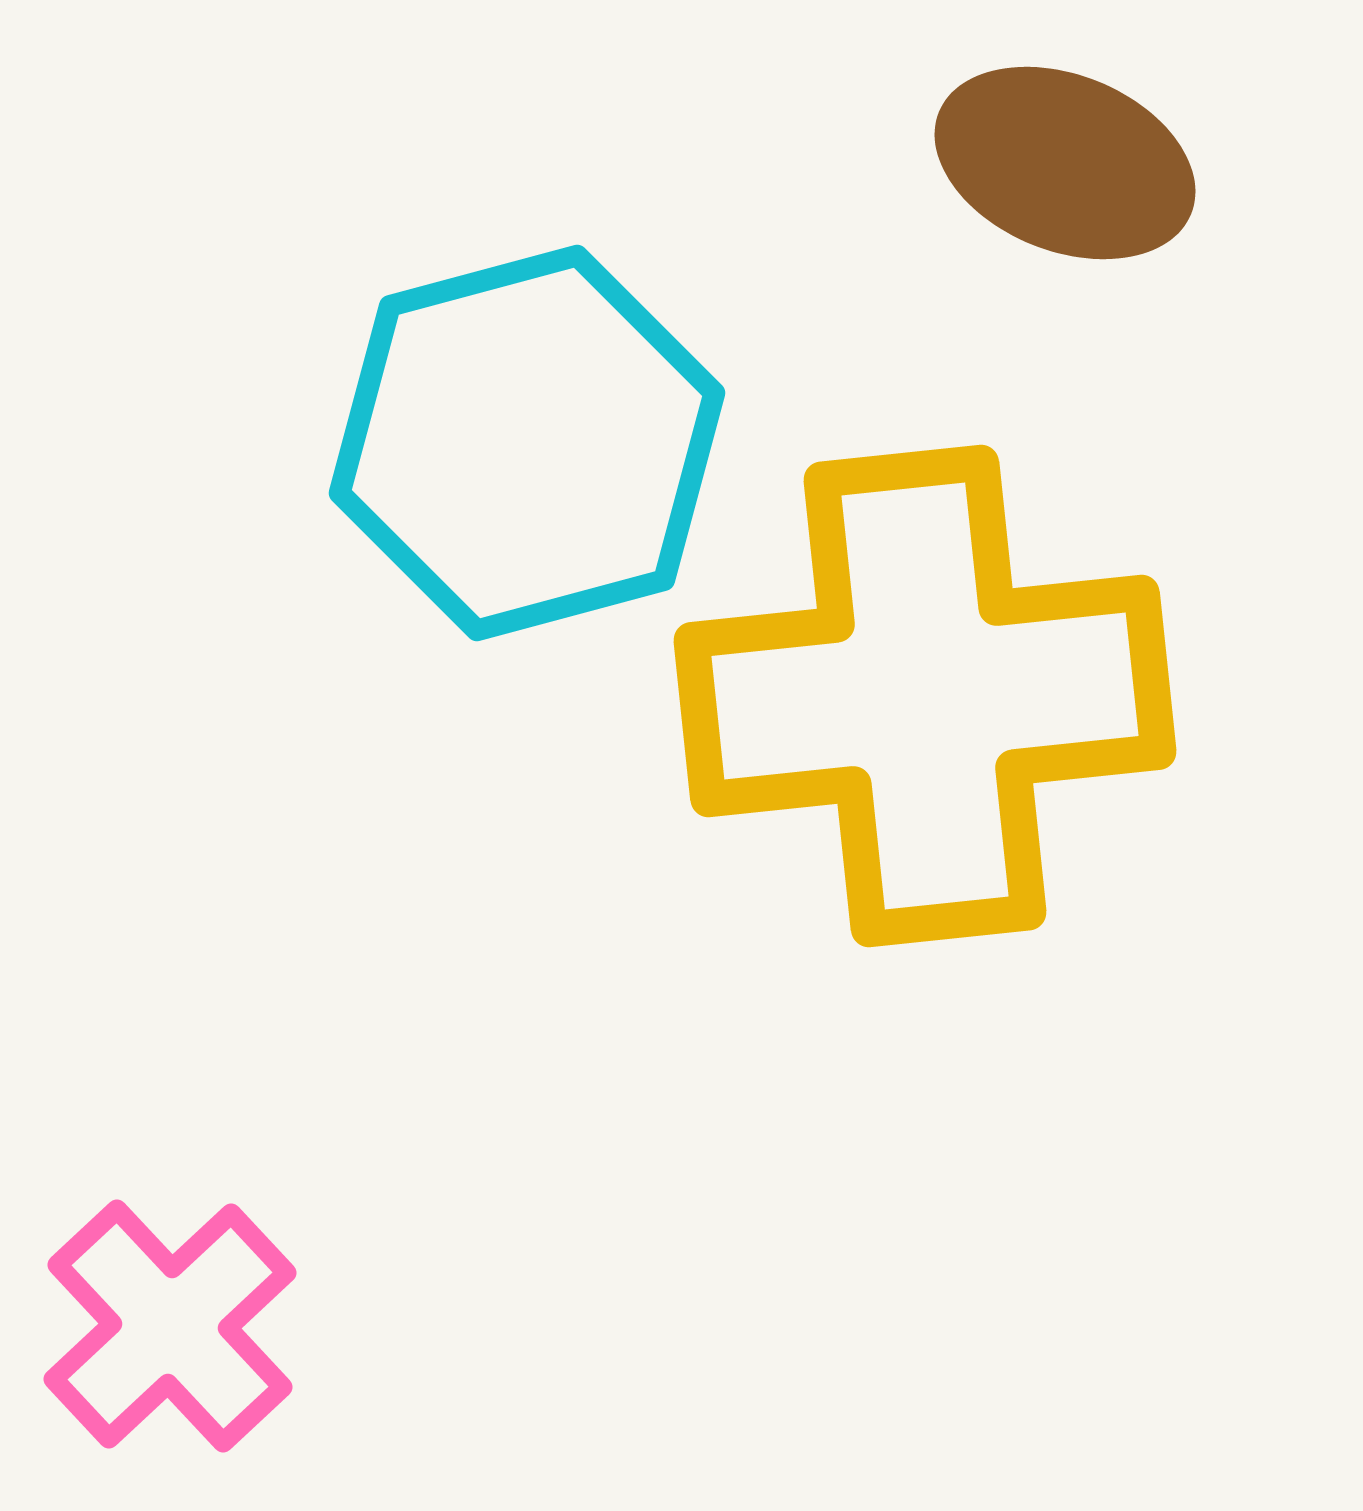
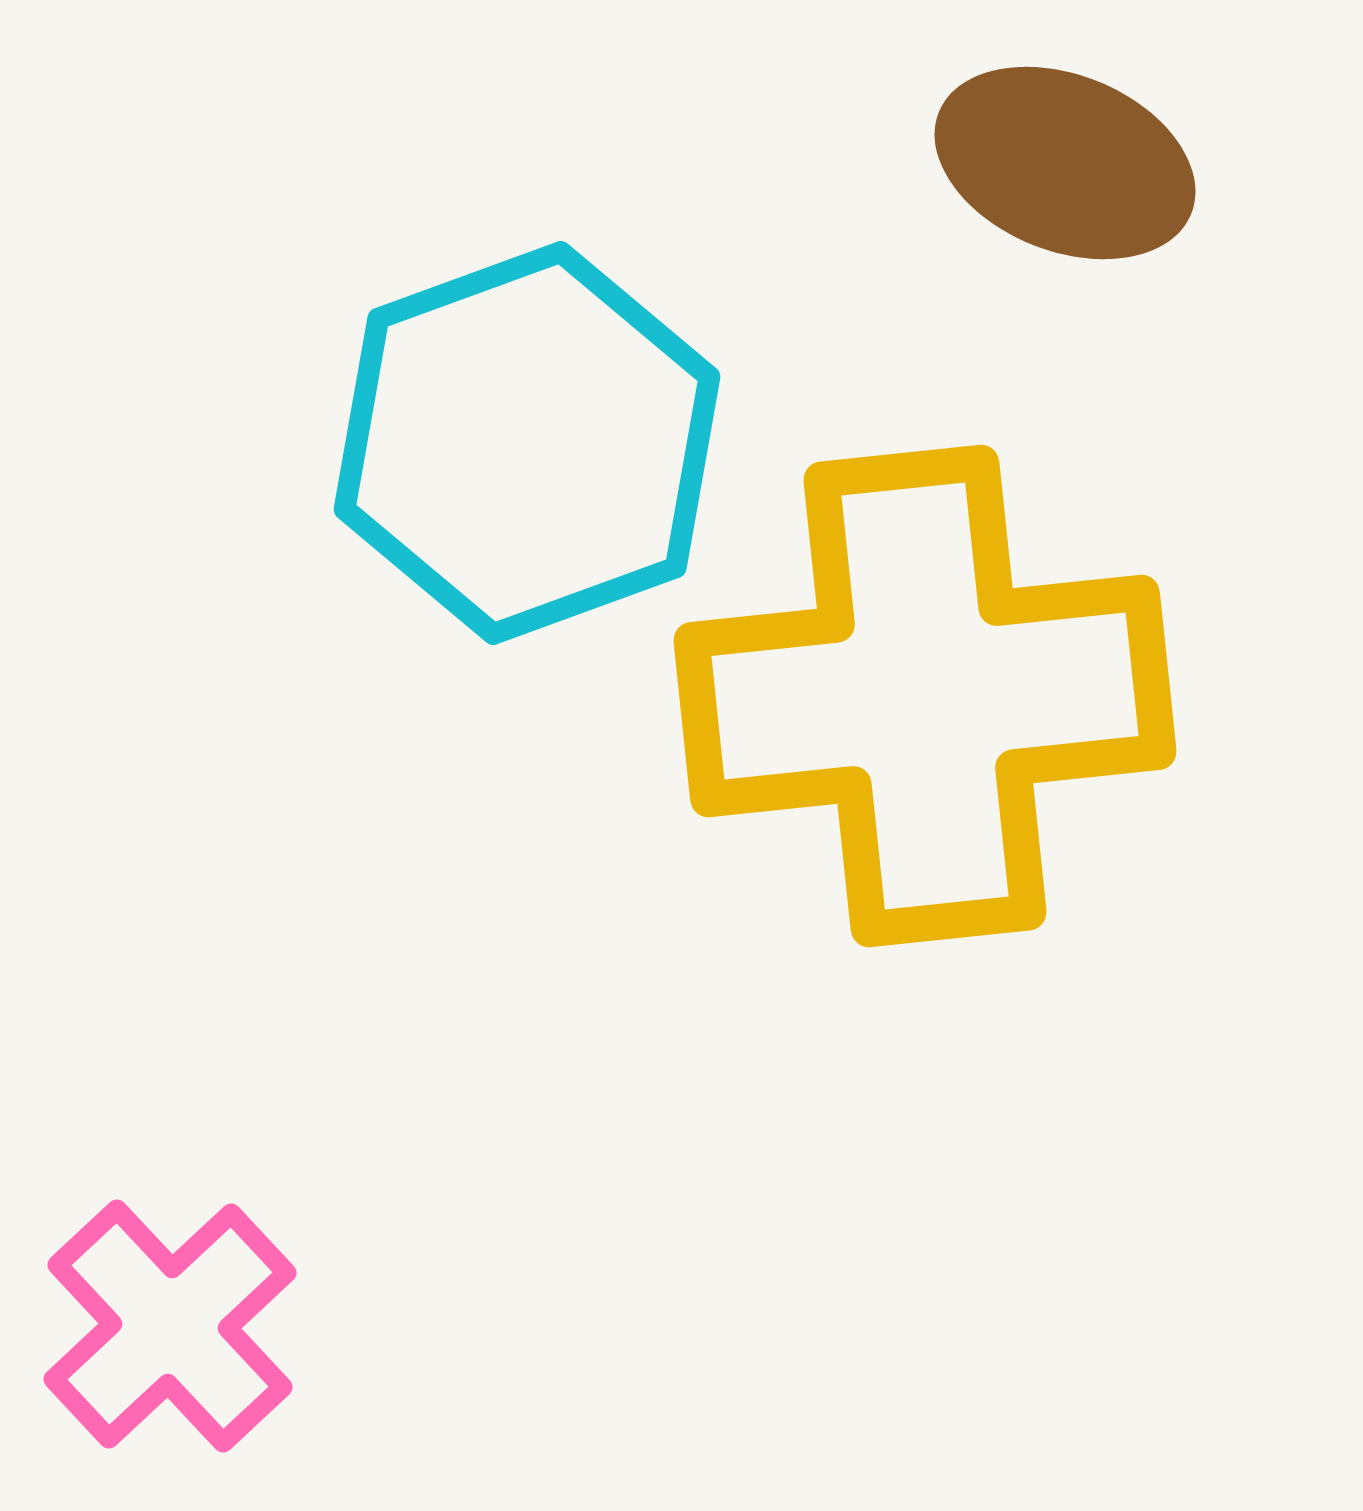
cyan hexagon: rotated 5 degrees counterclockwise
